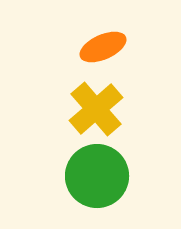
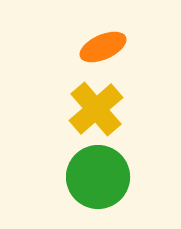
green circle: moved 1 px right, 1 px down
